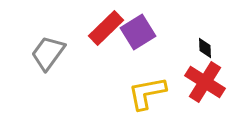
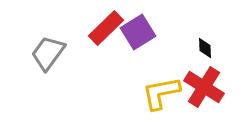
red cross: moved 1 px left, 5 px down
yellow L-shape: moved 14 px right
